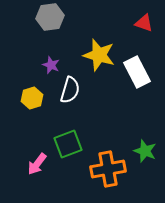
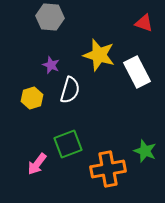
gray hexagon: rotated 12 degrees clockwise
